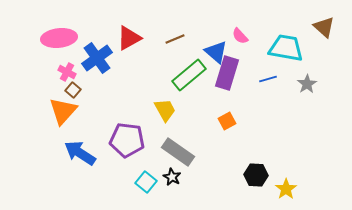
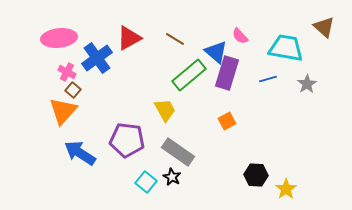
brown line: rotated 54 degrees clockwise
